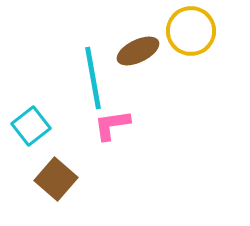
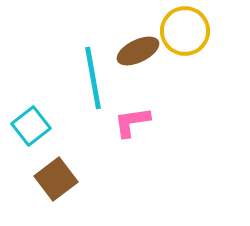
yellow circle: moved 6 px left
pink L-shape: moved 20 px right, 3 px up
brown square: rotated 12 degrees clockwise
